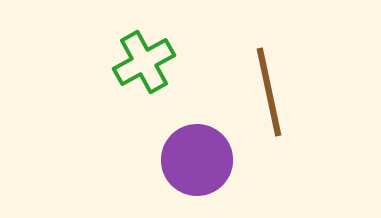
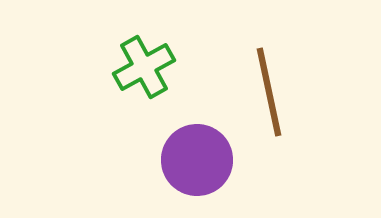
green cross: moved 5 px down
